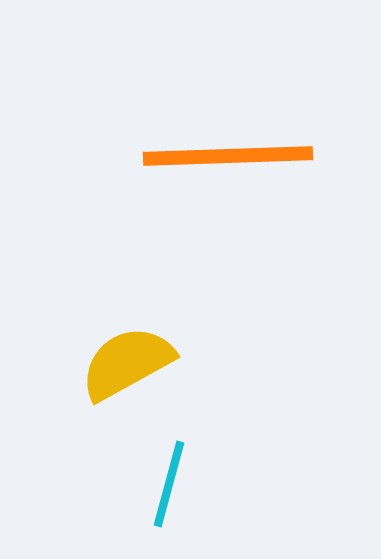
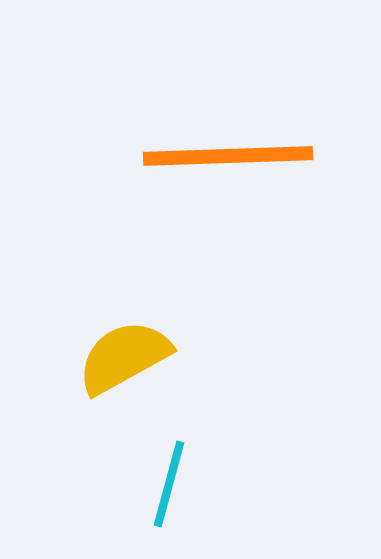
yellow semicircle: moved 3 px left, 6 px up
